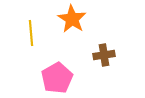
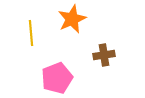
orange star: rotated 16 degrees clockwise
pink pentagon: rotated 8 degrees clockwise
